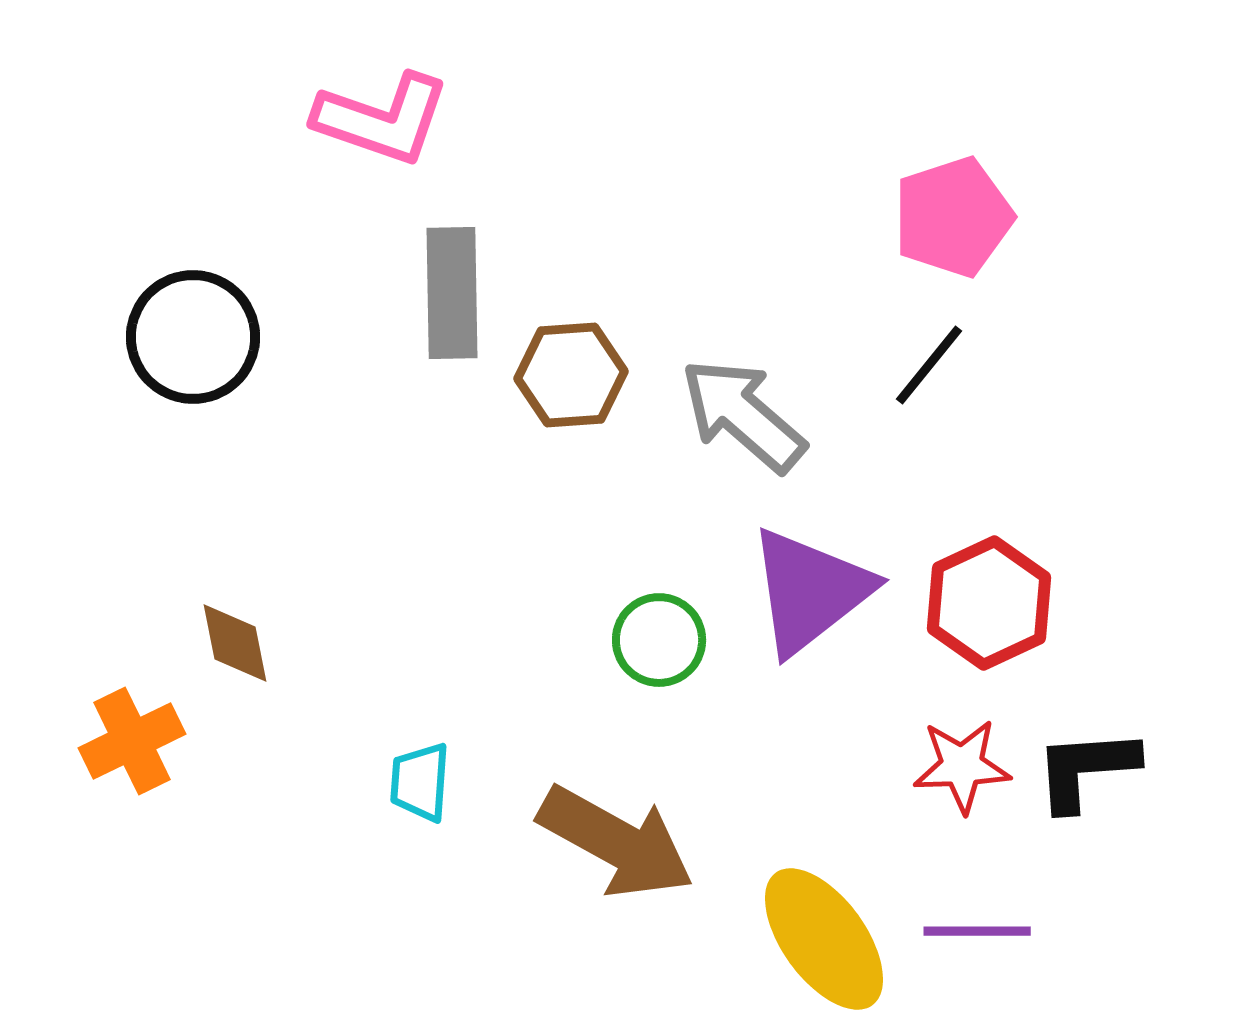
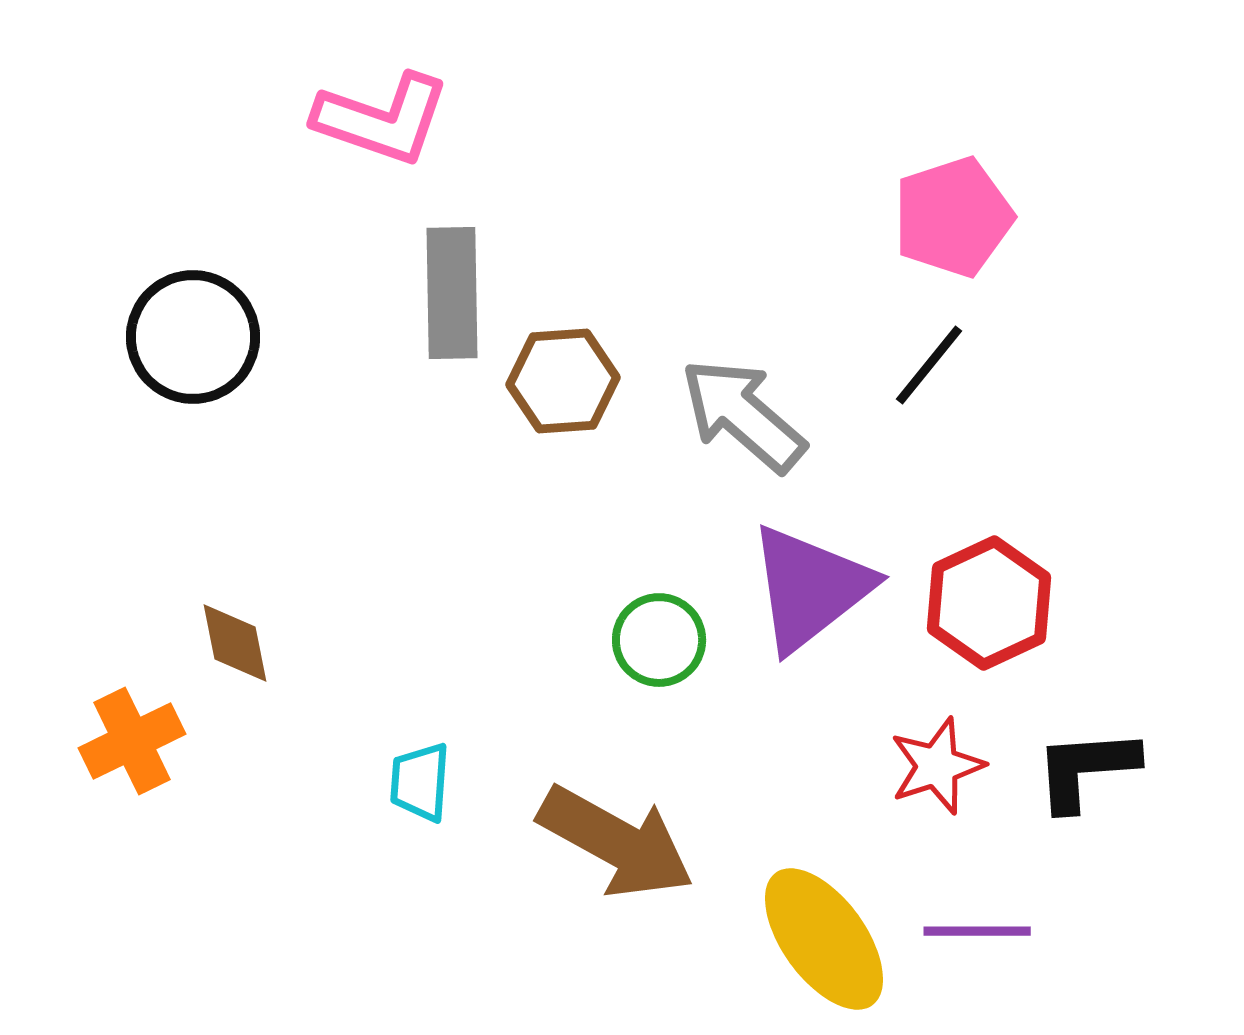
brown hexagon: moved 8 px left, 6 px down
purple triangle: moved 3 px up
red star: moved 25 px left; rotated 16 degrees counterclockwise
